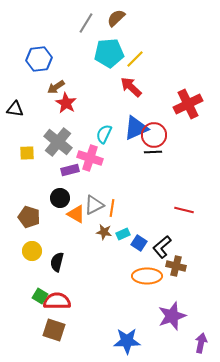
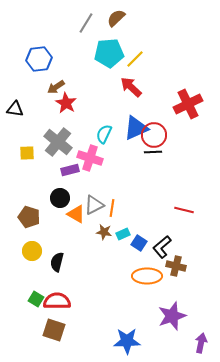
green square: moved 4 px left, 3 px down
